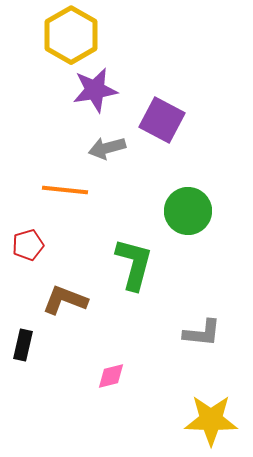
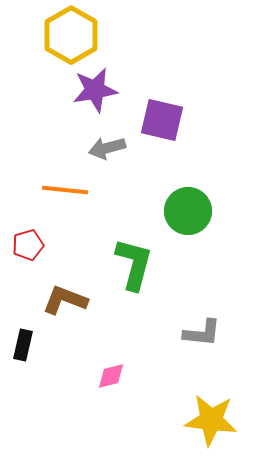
purple square: rotated 15 degrees counterclockwise
yellow star: rotated 6 degrees clockwise
